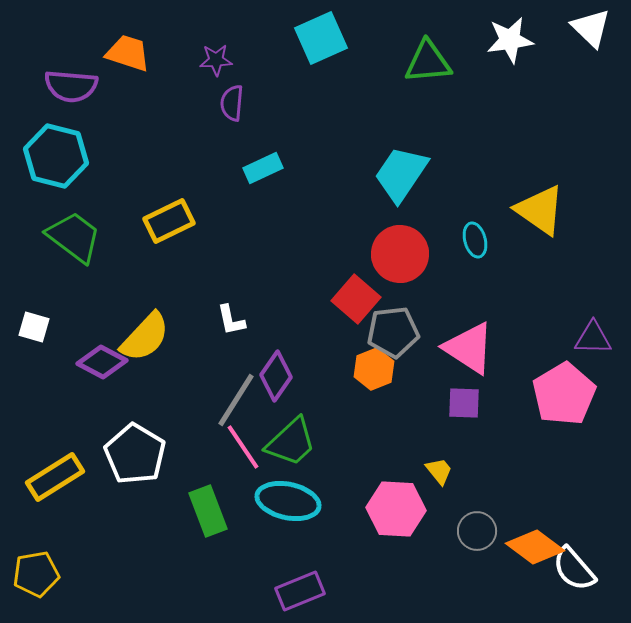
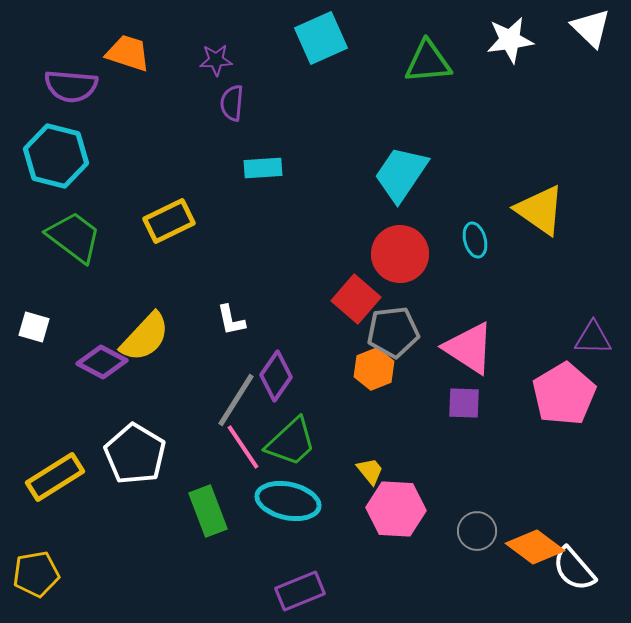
cyan rectangle at (263, 168): rotated 21 degrees clockwise
yellow trapezoid at (439, 471): moved 69 px left
